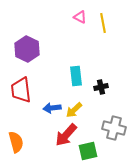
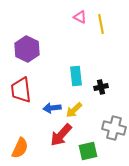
yellow line: moved 2 px left, 1 px down
red arrow: moved 5 px left
orange semicircle: moved 4 px right, 6 px down; rotated 40 degrees clockwise
